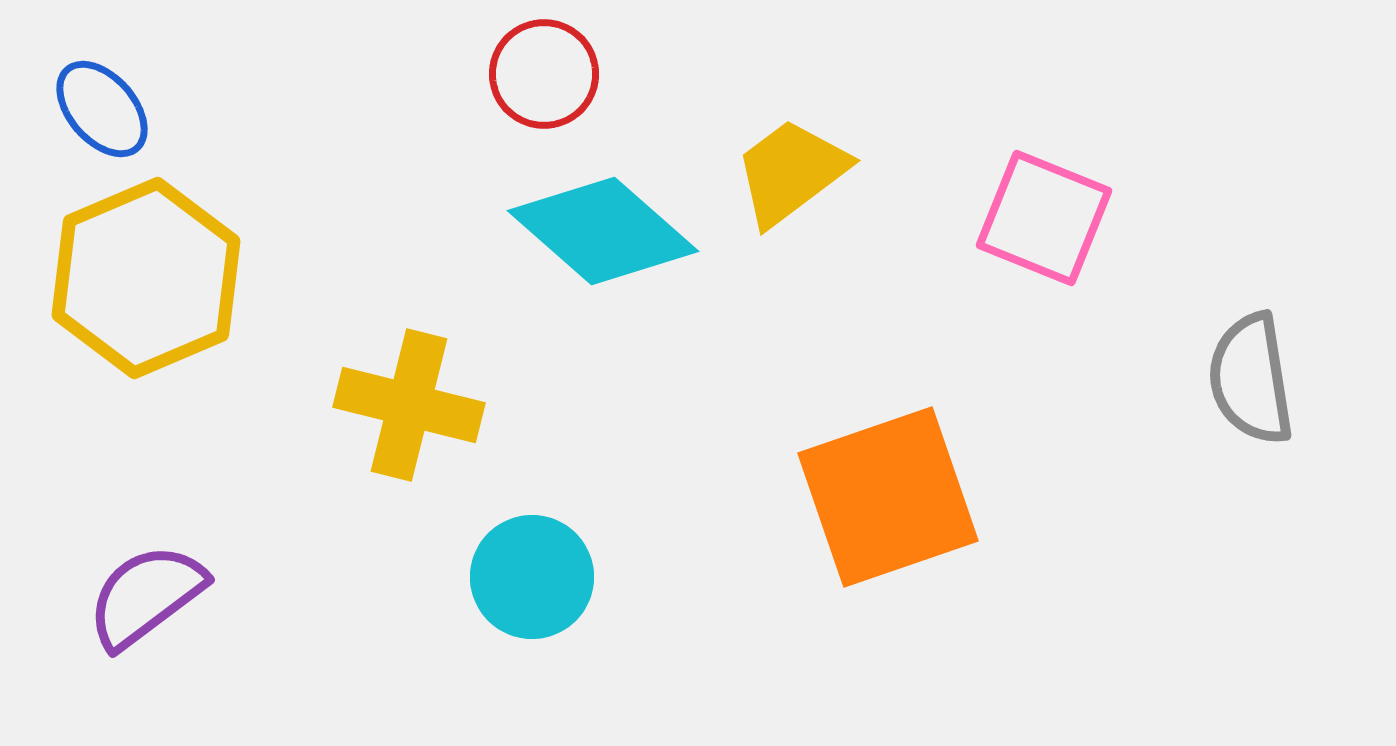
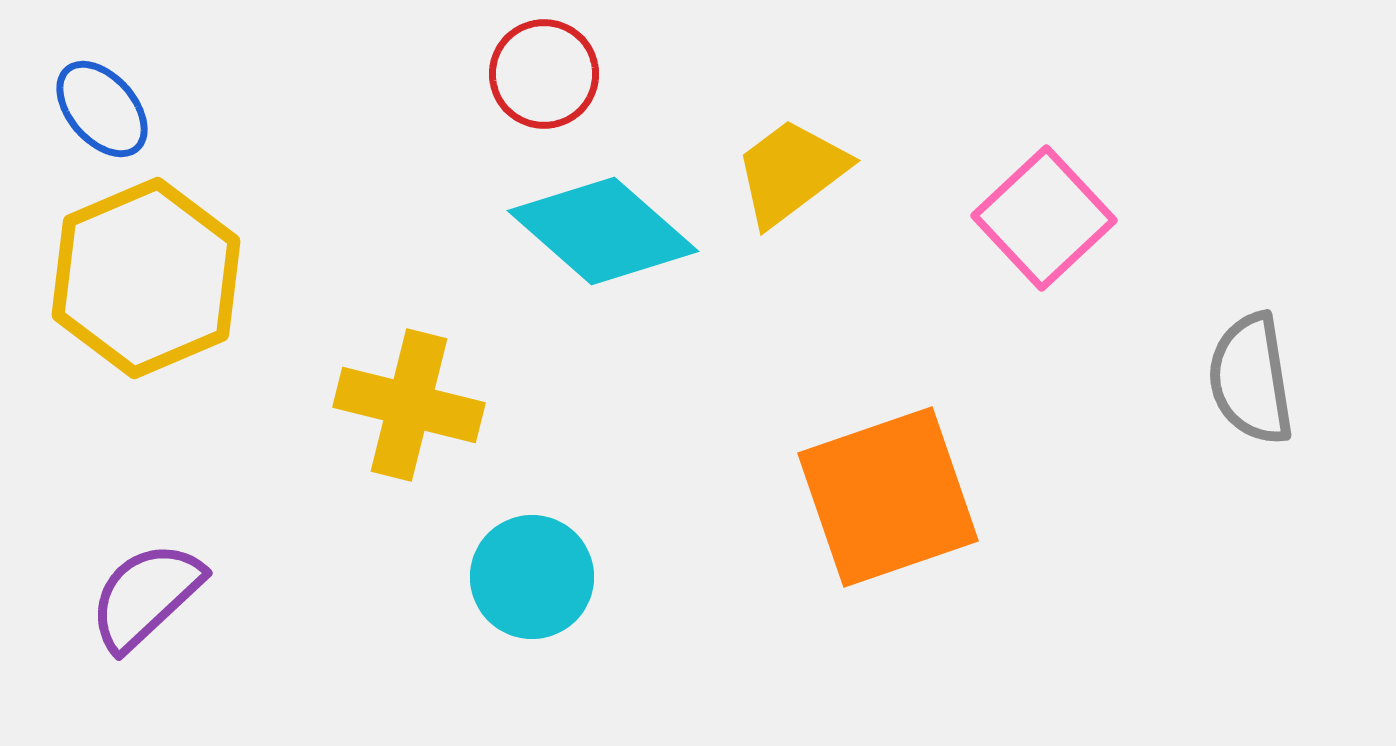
pink square: rotated 25 degrees clockwise
purple semicircle: rotated 6 degrees counterclockwise
